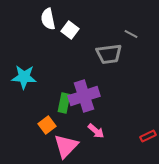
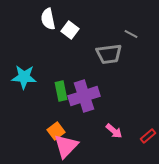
green rectangle: moved 3 px left, 12 px up; rotated 24 degrees counterclockwise
orange square: moved 9 px right, 6 px down
pink arrow: moved 18 px right
red rectangle: rotated 14 degrees counterclockwise
